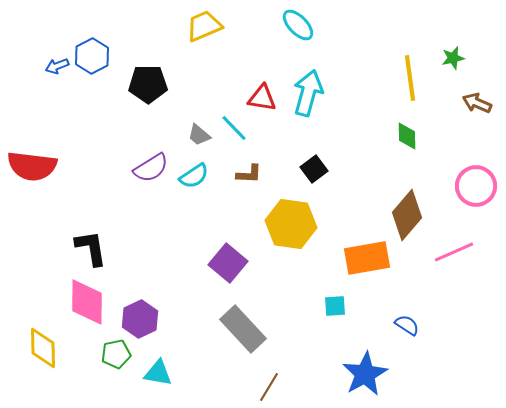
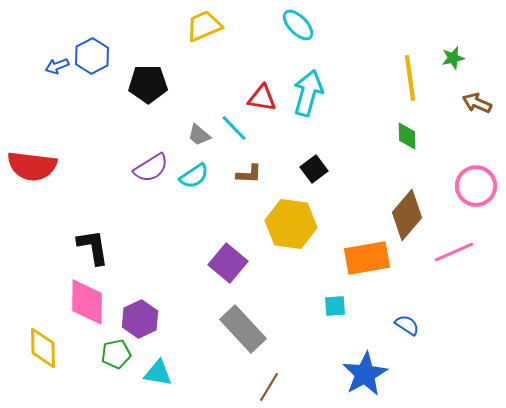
black L-shape: moved 2 px right, 1 px up
